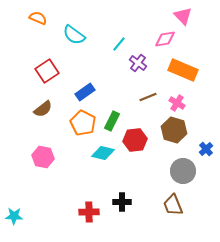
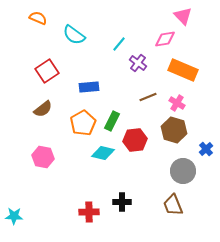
blue rectangle: moved 4 px right, 5 px up; rotated 30 degrees clockwise
orange pentagon: rotated 15 degrees clockwise
